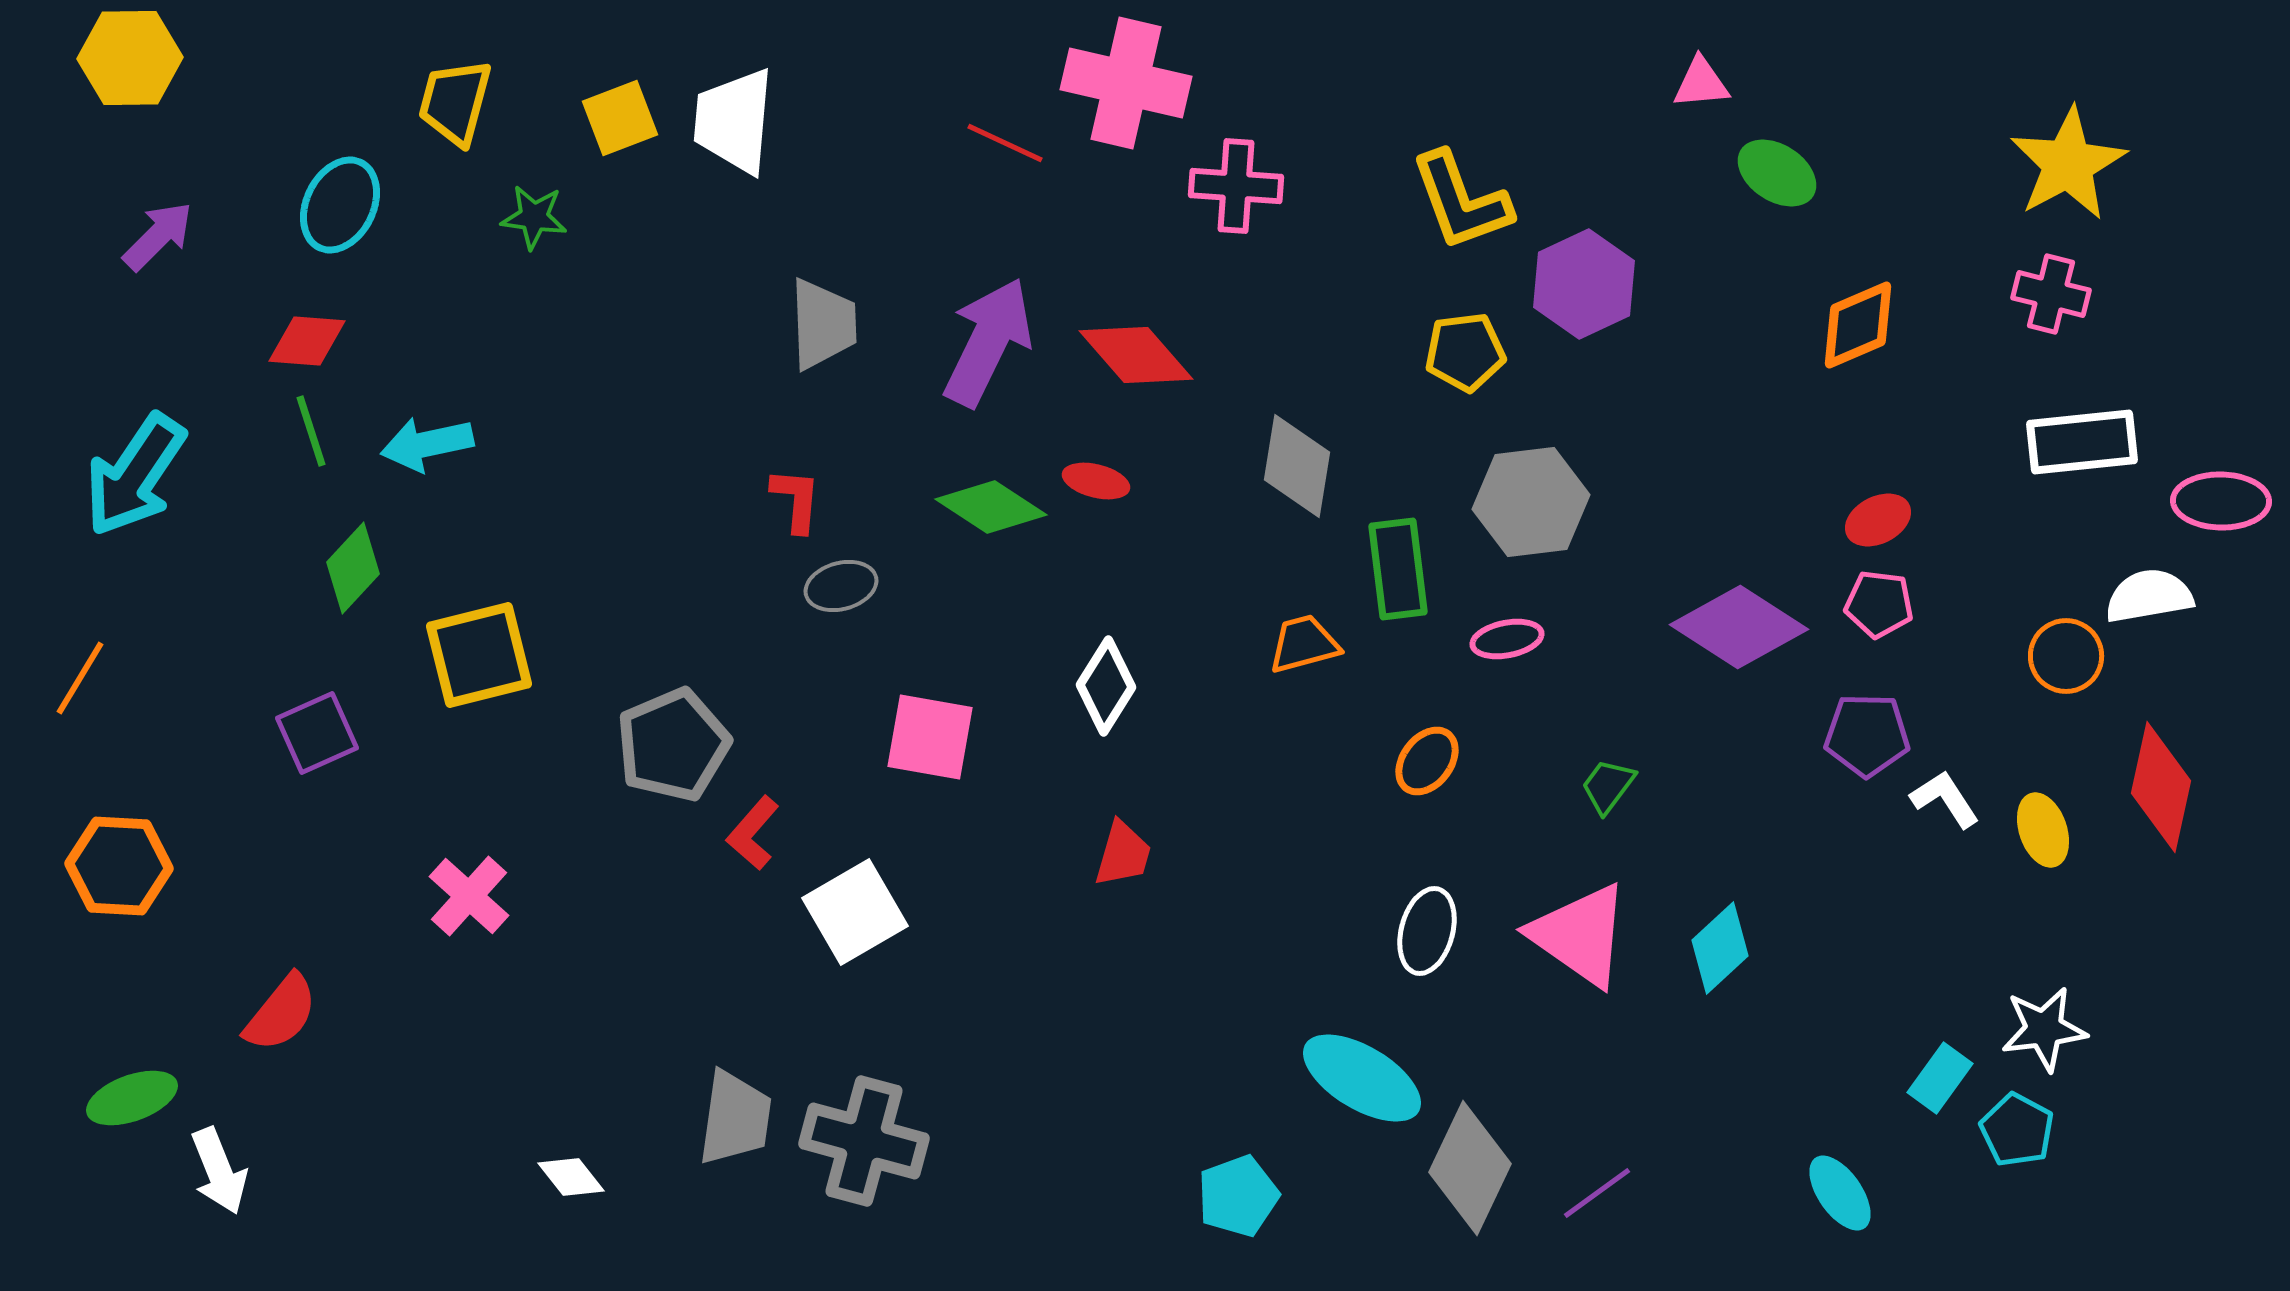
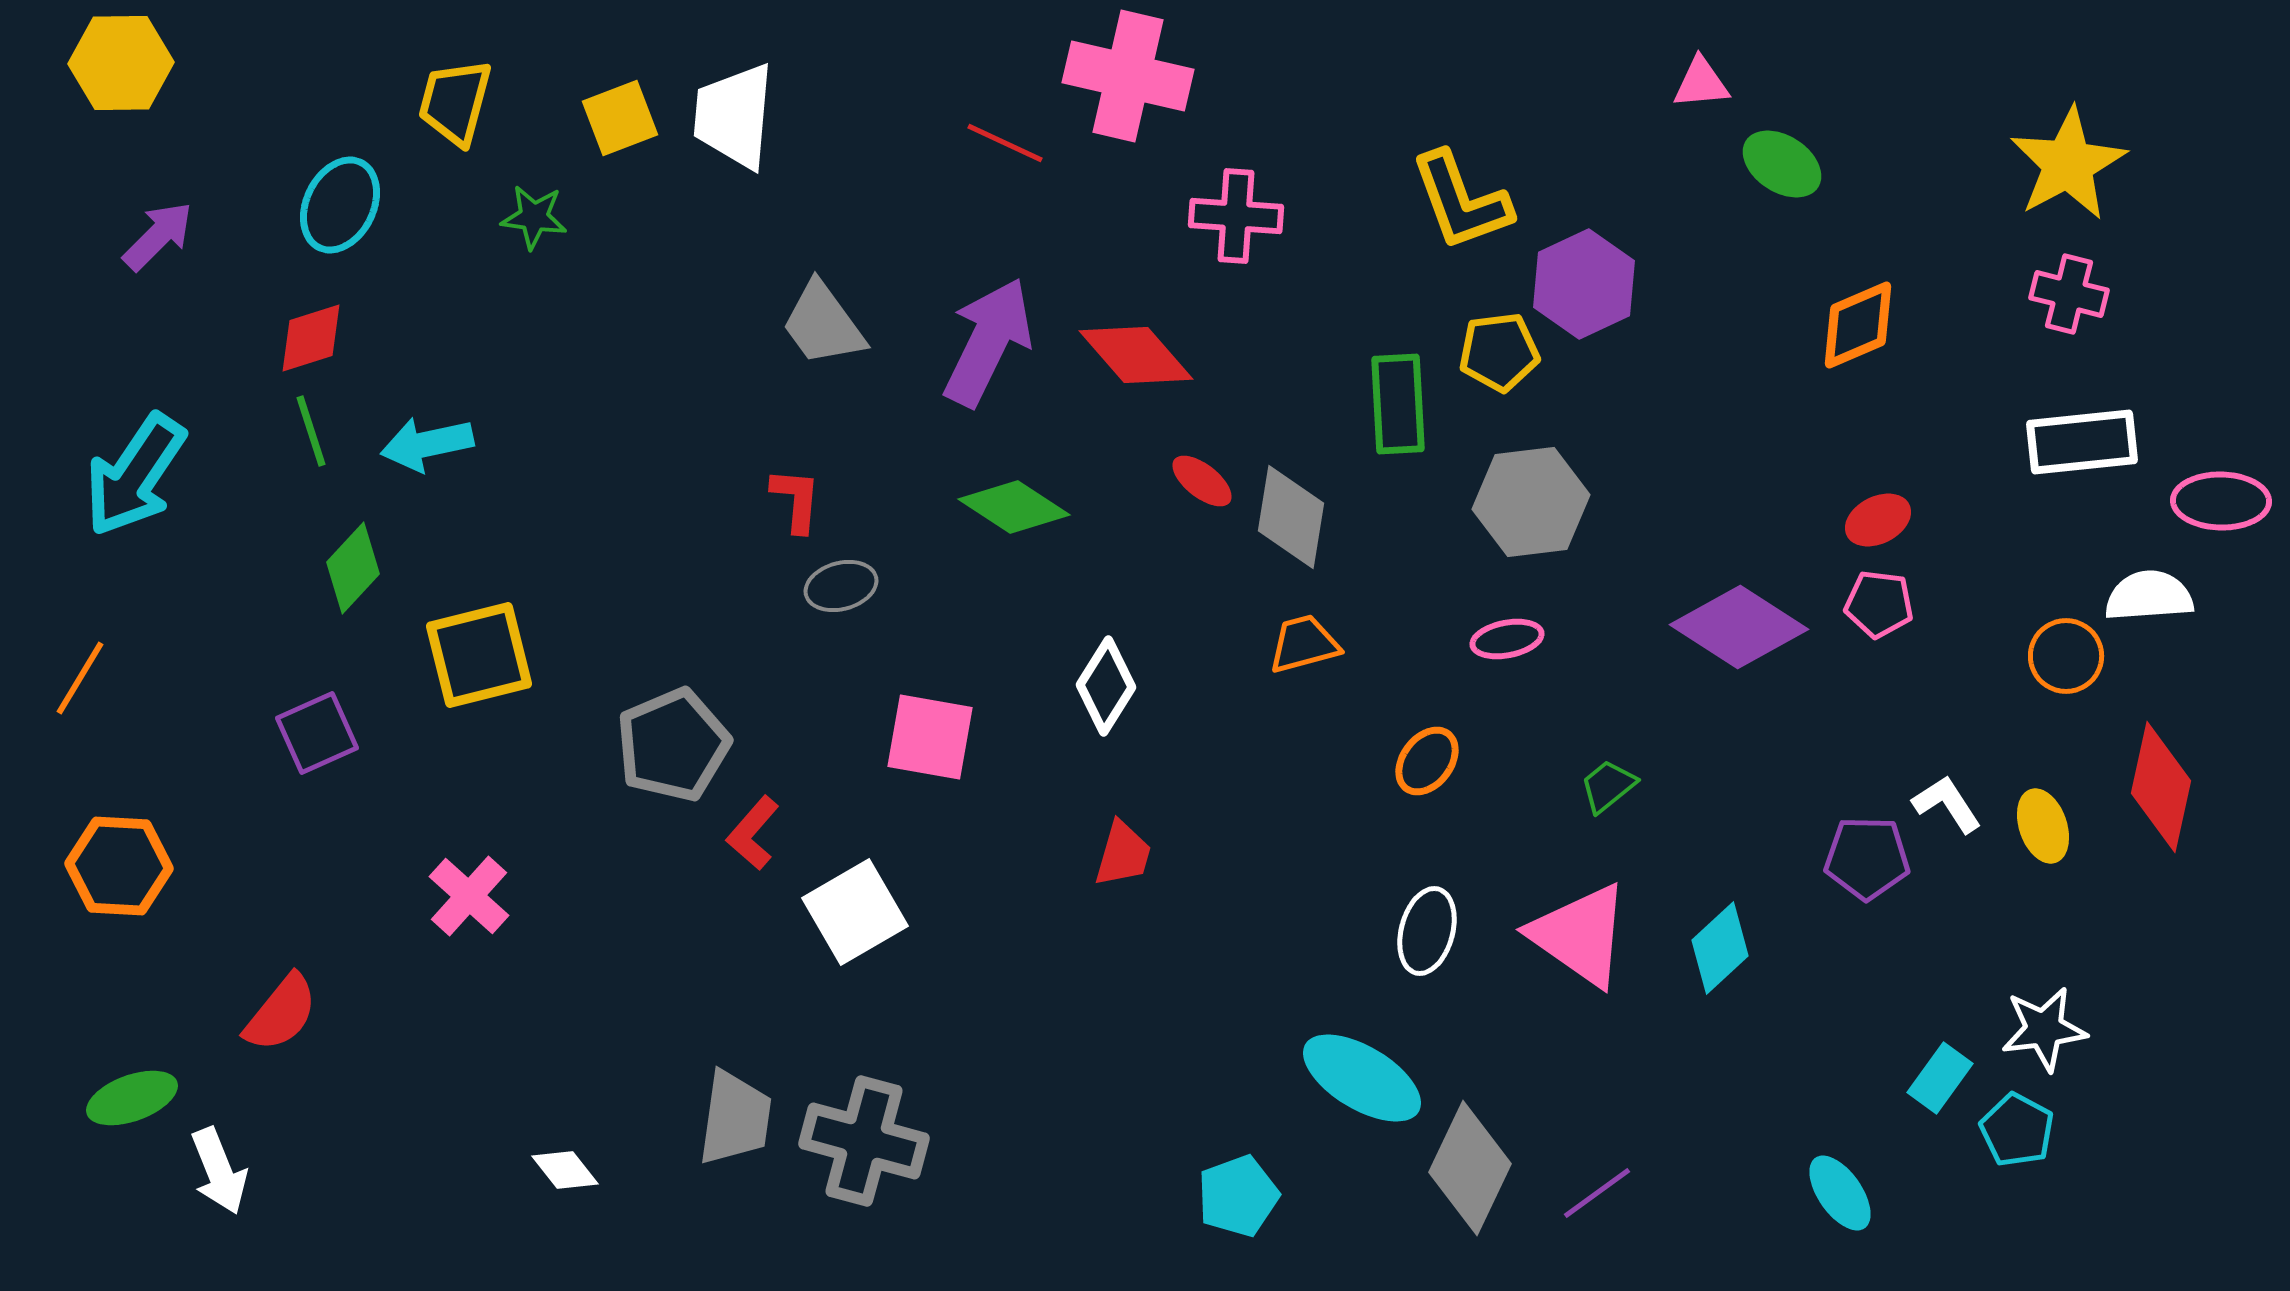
yellow hexagon at (130, 58): moved 9 px left, 5 px down
pink cross at (1126, 83): moved 2 px right, 7 px up
white trapezoid at (734, 121): moved 5 px up
green ellipse at (1777, 173): moved 5 px right, 9 px up
pink cross at (1236, 186): moved 30 px down
pink cross at (2051, 294): moved 18 px right
gray trapezoid at (823, 324): rotated 146 degrees clockwise
red diamond at (307, 341): moved 4 px right, 3 px up; rotated 22 degrees counterclockwise
yellow pentagon at (1465, 352): moved 34 px right
gray diamond at (1297, 466): moved 6 px left, 51 px down
red ellipse at (1096, 481): moved 106 px right; rotated 24 degrees clockwise
green diamond at (991, 507): moved 23 px right
green rectangle at (1398, 569): moved 165 px up; rotated 4 degrees clockwise
white semicircle at (2149, 596): rotated 6 degrees clockwise
purple pentagon at (1867, 735): moved 123 px down
green trapezoid at (1608, 786): rotated 14 degrees clockwise
white L-shape at (1945, 799): moved 2 px right, 5 px down
yellow ellipse at (2043, 830): moved 4 px up
white diamond at (571, 1177): moved 6 px left, 7 px up
